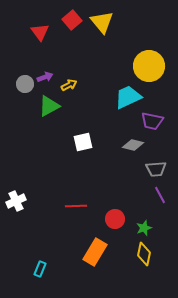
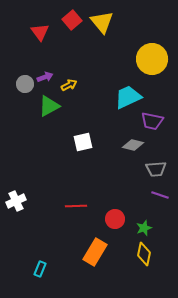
yellow circle: moved 3 px right, 7 px up
purple line: rotated 42 degrees counterclockwise
